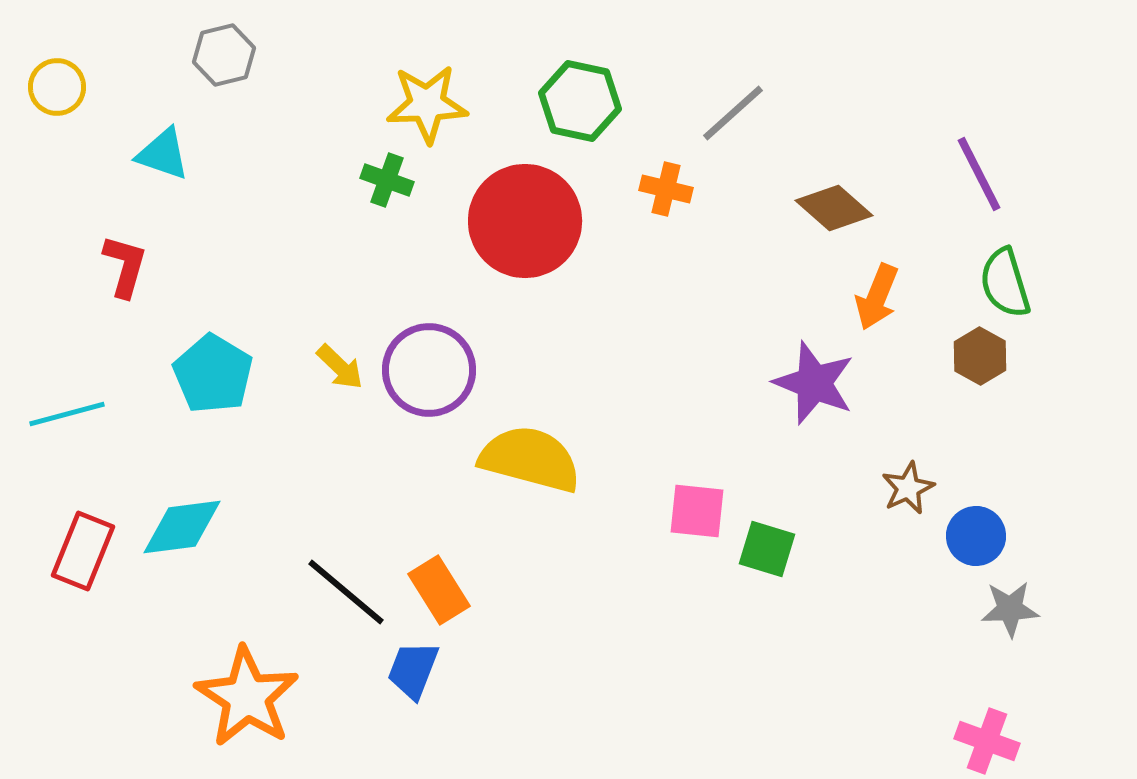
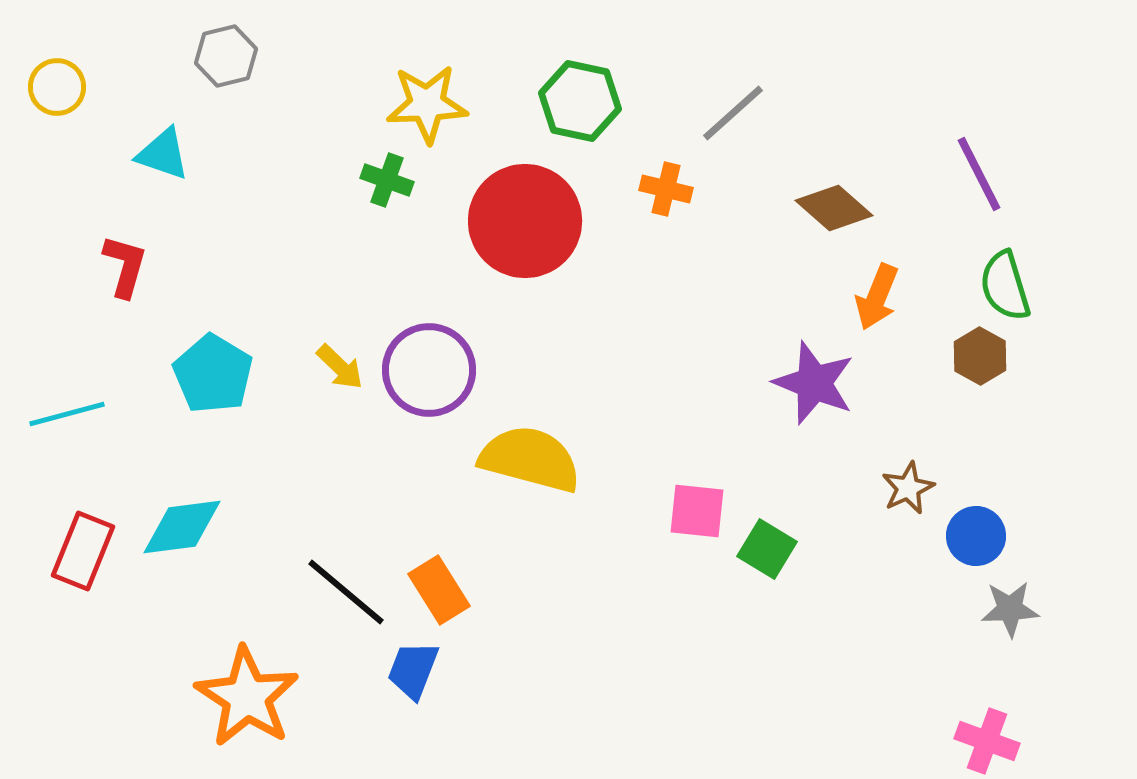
gray hexagon: moved 2 px right, 1 px down
green semicircle: moved 3 px down
green square: rotated 14 degrees clockwise
